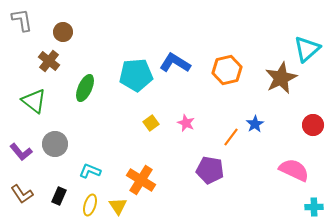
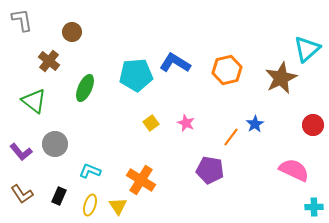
brown circle: moved 9 px right
